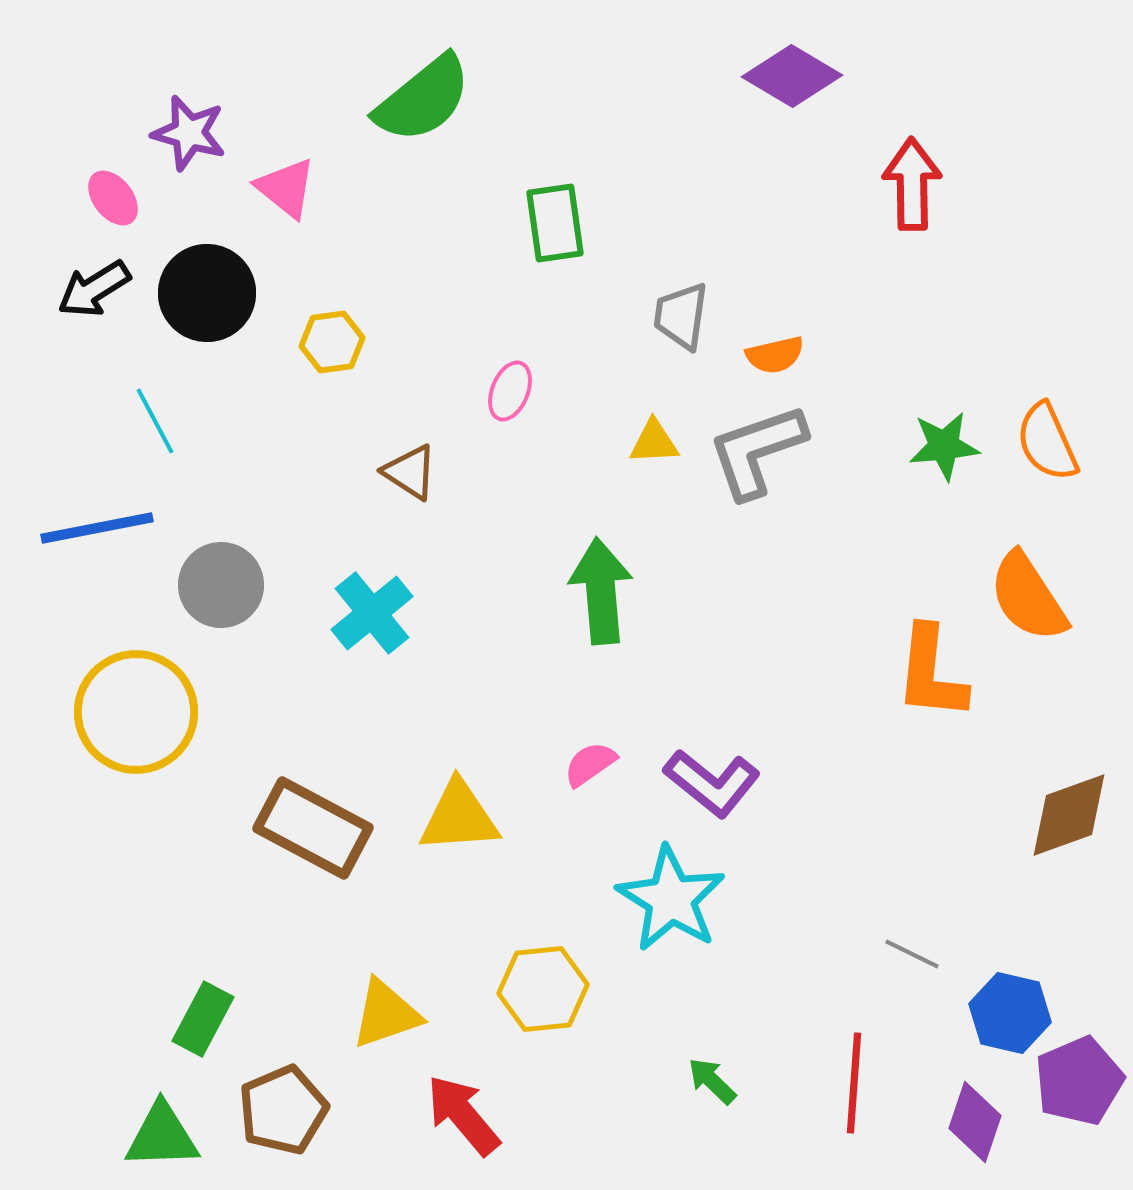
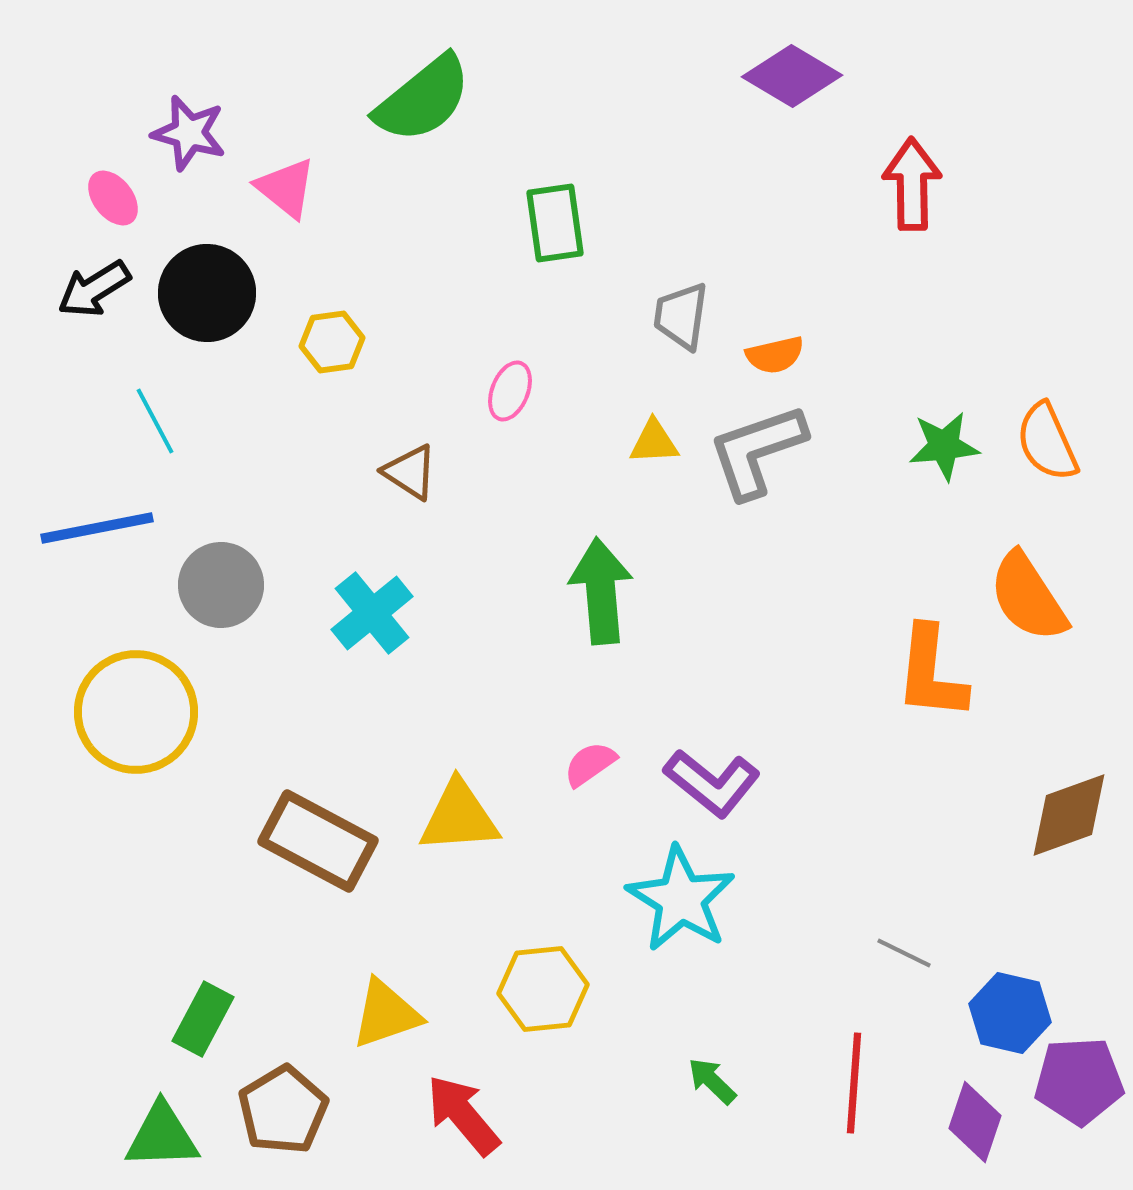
brown rectangle at (313, 828): moved 5 px right, 13 px down
cyan star at (671, 899): moved 10 px right
gray line at (912, 954): moved 8 px left, 1 px up
purple pentagon at (1079, 1081): rotated 20 degrees clockwise
brown pentagon at (283, 1110): rotated 8 degrees counterclockwise
